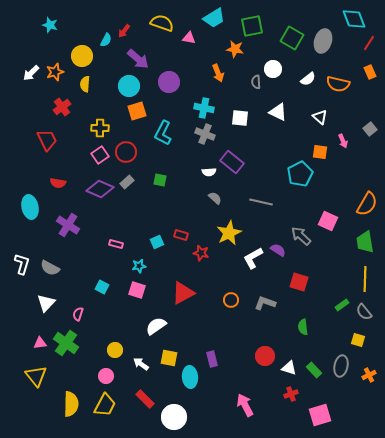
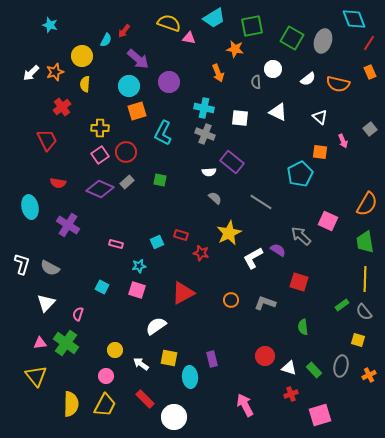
yellow semicircle at (162, 23): moved 7 px right
gray line at (261, 202): rotated 20 degrees clockwise
